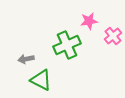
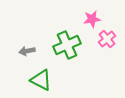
pink star: moved 3 px right, 2 px up
pink cross: moved 6 px left, 3 px down
gray arrow: moved 1 px right, 8 px up
